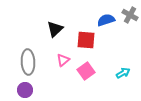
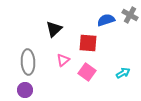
black triangle: moved 1 px left
red square: moved 2 px right, 3 px down
pink square: moved 1 px right, 1 px down; rotated 18 degrees counterclockwise
